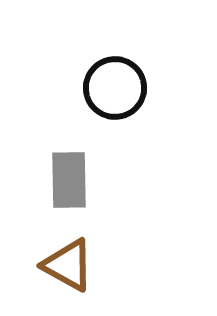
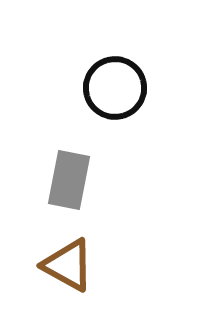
gray rectangle: rotated 12 degrees clockwise
